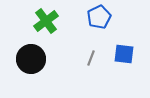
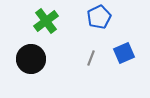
blue square: moved 1 px up; rotated 30 degrees counterclockwise
